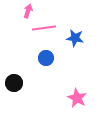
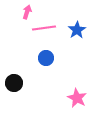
pink arrow: moved 1 px left, 1 px down
blue star: moved 2 px right, 8 px up; rotated 30 degrees clockwise
